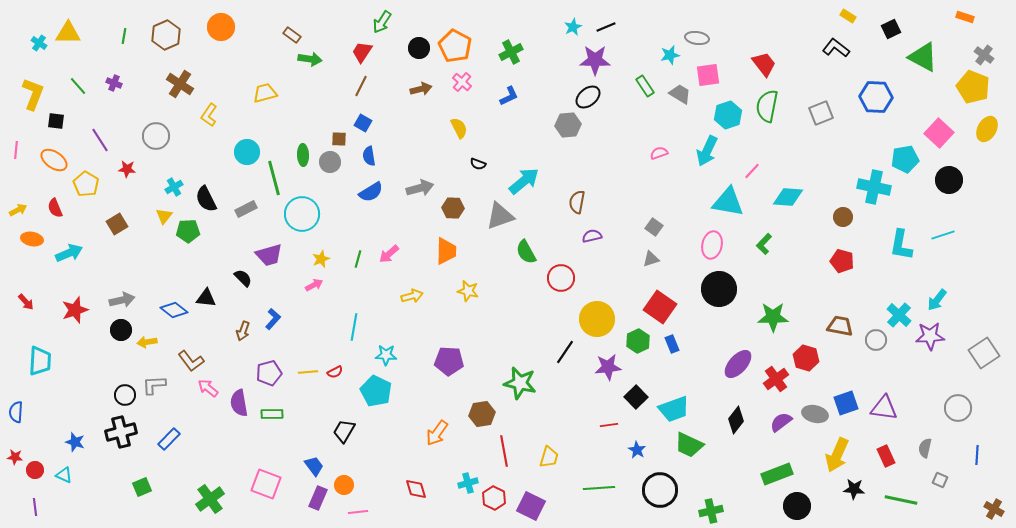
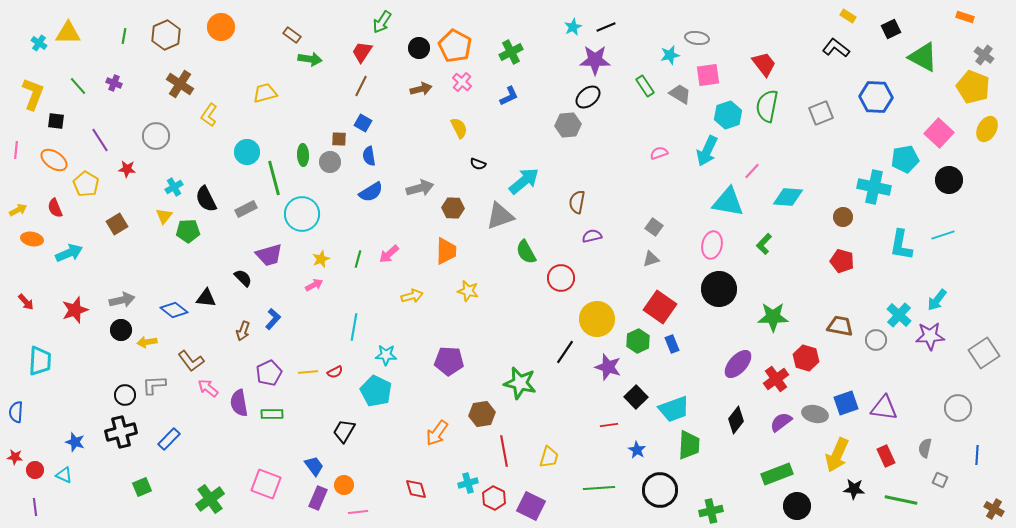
purple star at (608, 367): rotated 24 degrees clockwise
purple pentagon at (269, 373): rotated 10 degrees counterclockwise
green trapezoid at (689, 445): rotated 112 degrees counterclockwise
